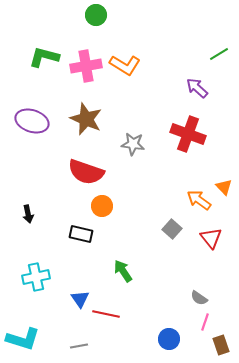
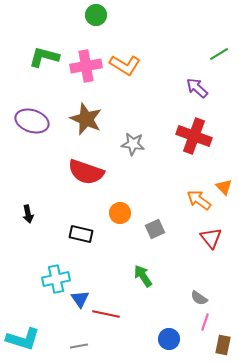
red cross: moved 6 px right, 2 px down
orange circle: moved 18 px right, 7 px down
gray square: moved 17 px left; rotated 24 degrees clockwise
green arrow: moved 20 px right, 5 px down
cyan cross: moved 20 px right, 2 px down
brown rectangle: moved 2 px right; rotated 30 degrees clockwise
